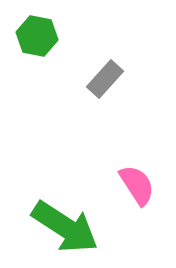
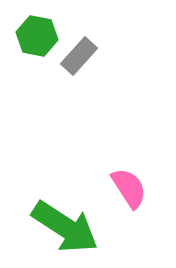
gray rectangle: moved 26 px left, 23 px up
pink semicircle: moved 8 px left, 3 px down
